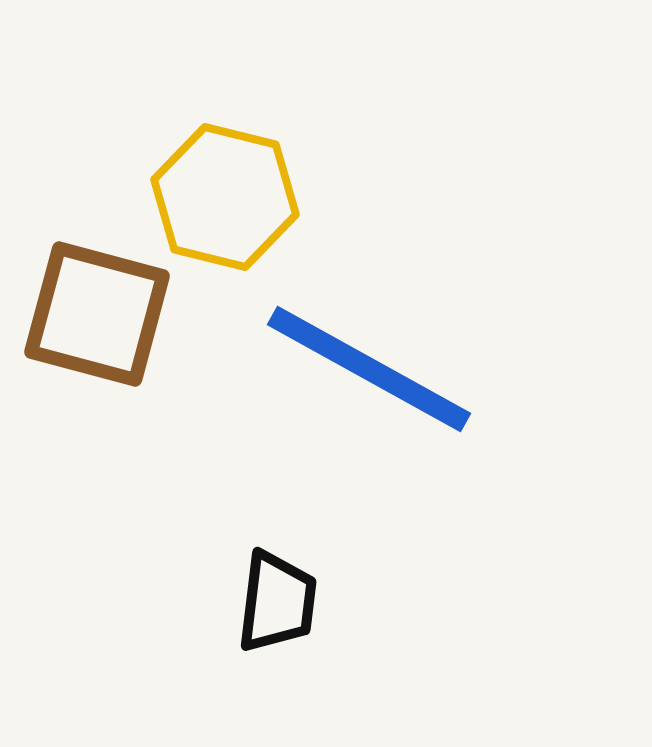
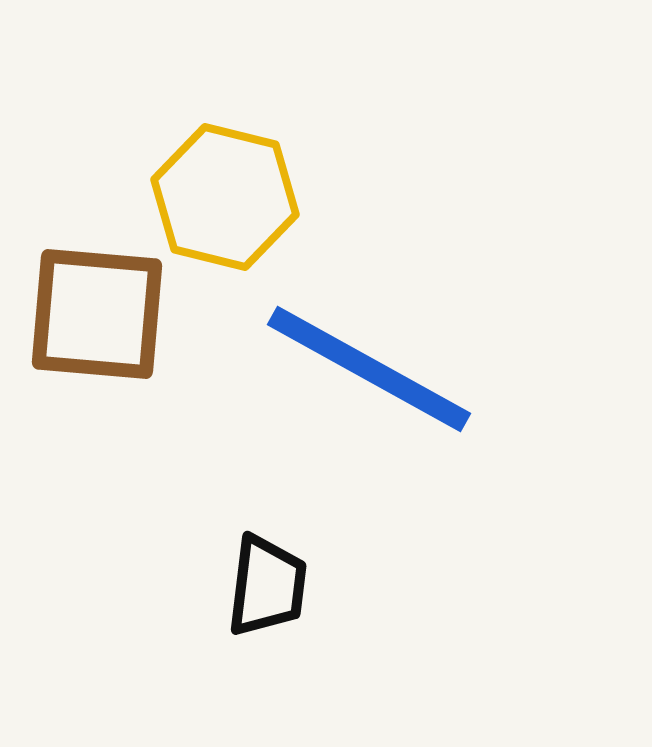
brown square: rotated 10 degrees counterclockwise
black trapezoid: moved 10 px left, 16 px up
